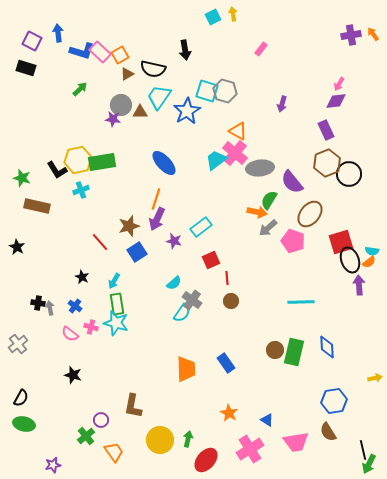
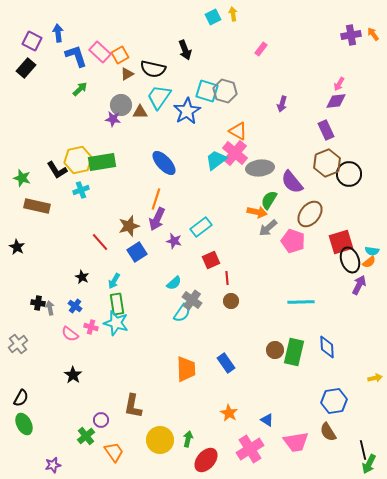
black arrow at (185, 50): rotated 12 degrees counterclockwise
blue L-shape at (82, 51): moved 6 px left, 5 px down; rotated 125 degrees counterclockwise
black rectangle at (26, 68): rotated 66 degrees counterclockwise
purple arrow at (359, 285): rotated 30 degrees clockwise
black star at (73, 375): rotated 18 degrees clockwise
green ellipse at (24, 424): rotated 50 degrees clockwise
